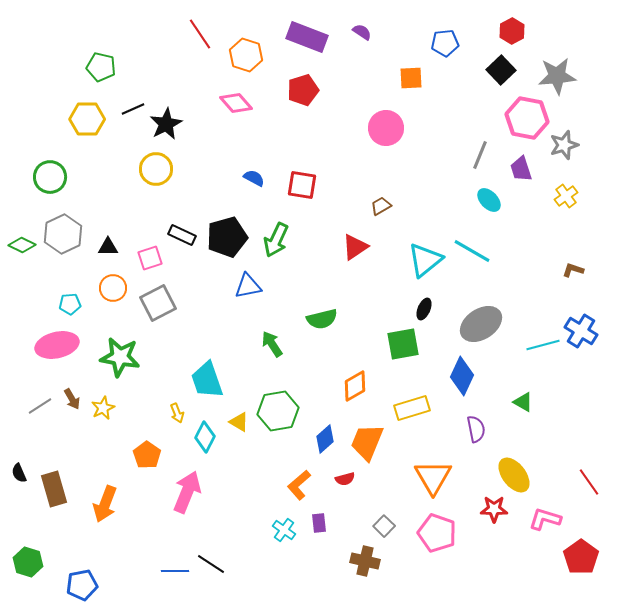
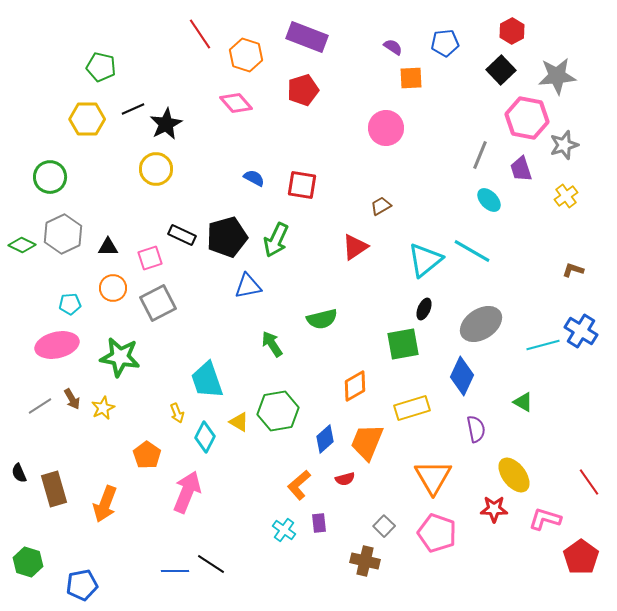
purple semicircle at (362, 32): moved 31 px right, 15 px down
